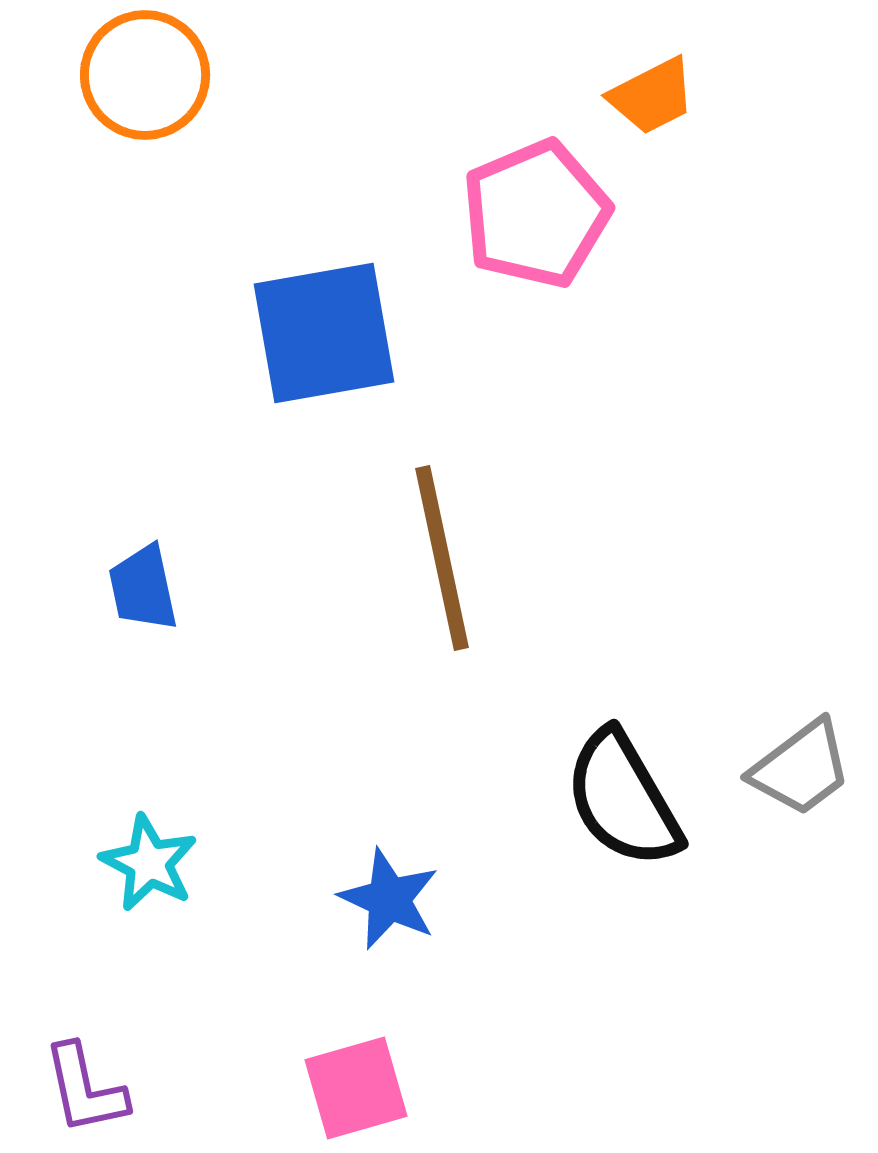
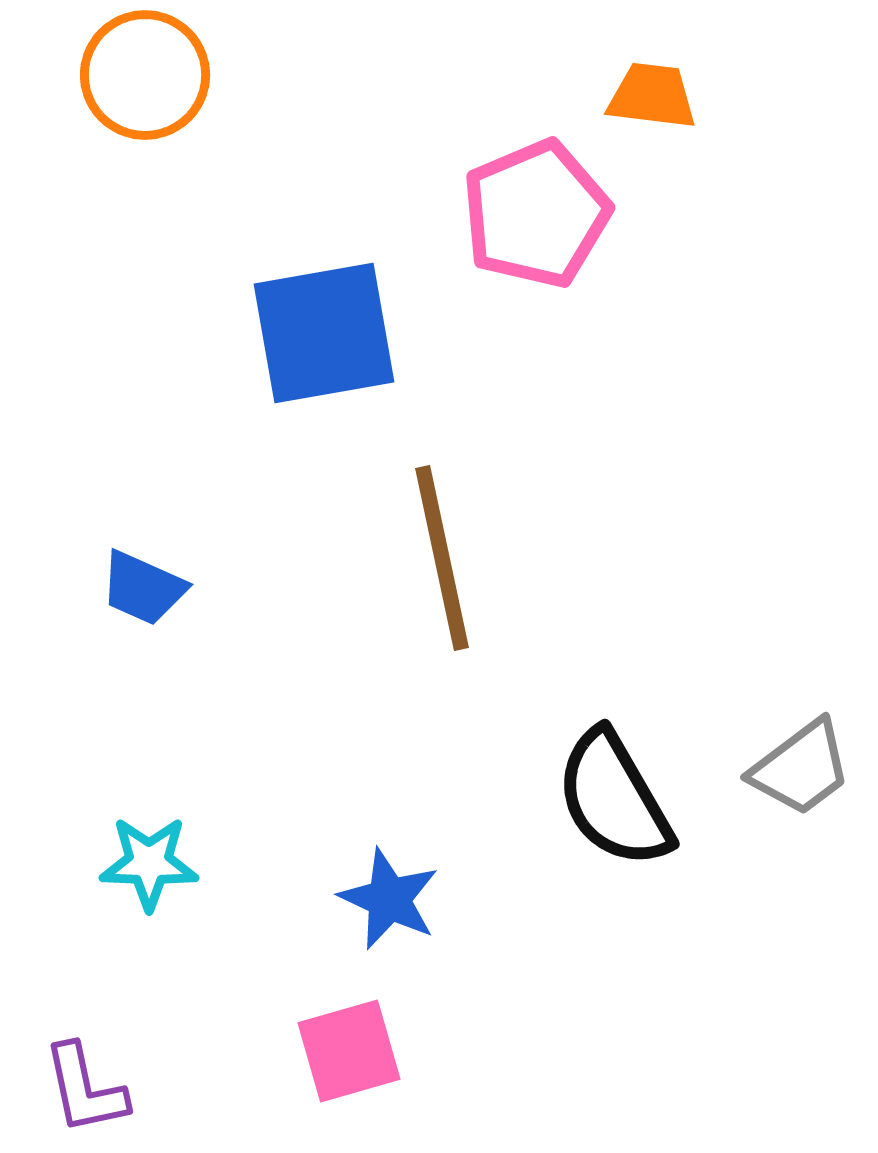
orange trapezoid: rotated 146 degrees counterclockwise
blue trapezoid: rotated 54 degrees counterclockwise
black semicircle: moved 9 px left
cyan star: rotated 26 degrees counterclockwise
pink square: moved 7 px left, 37 px up
